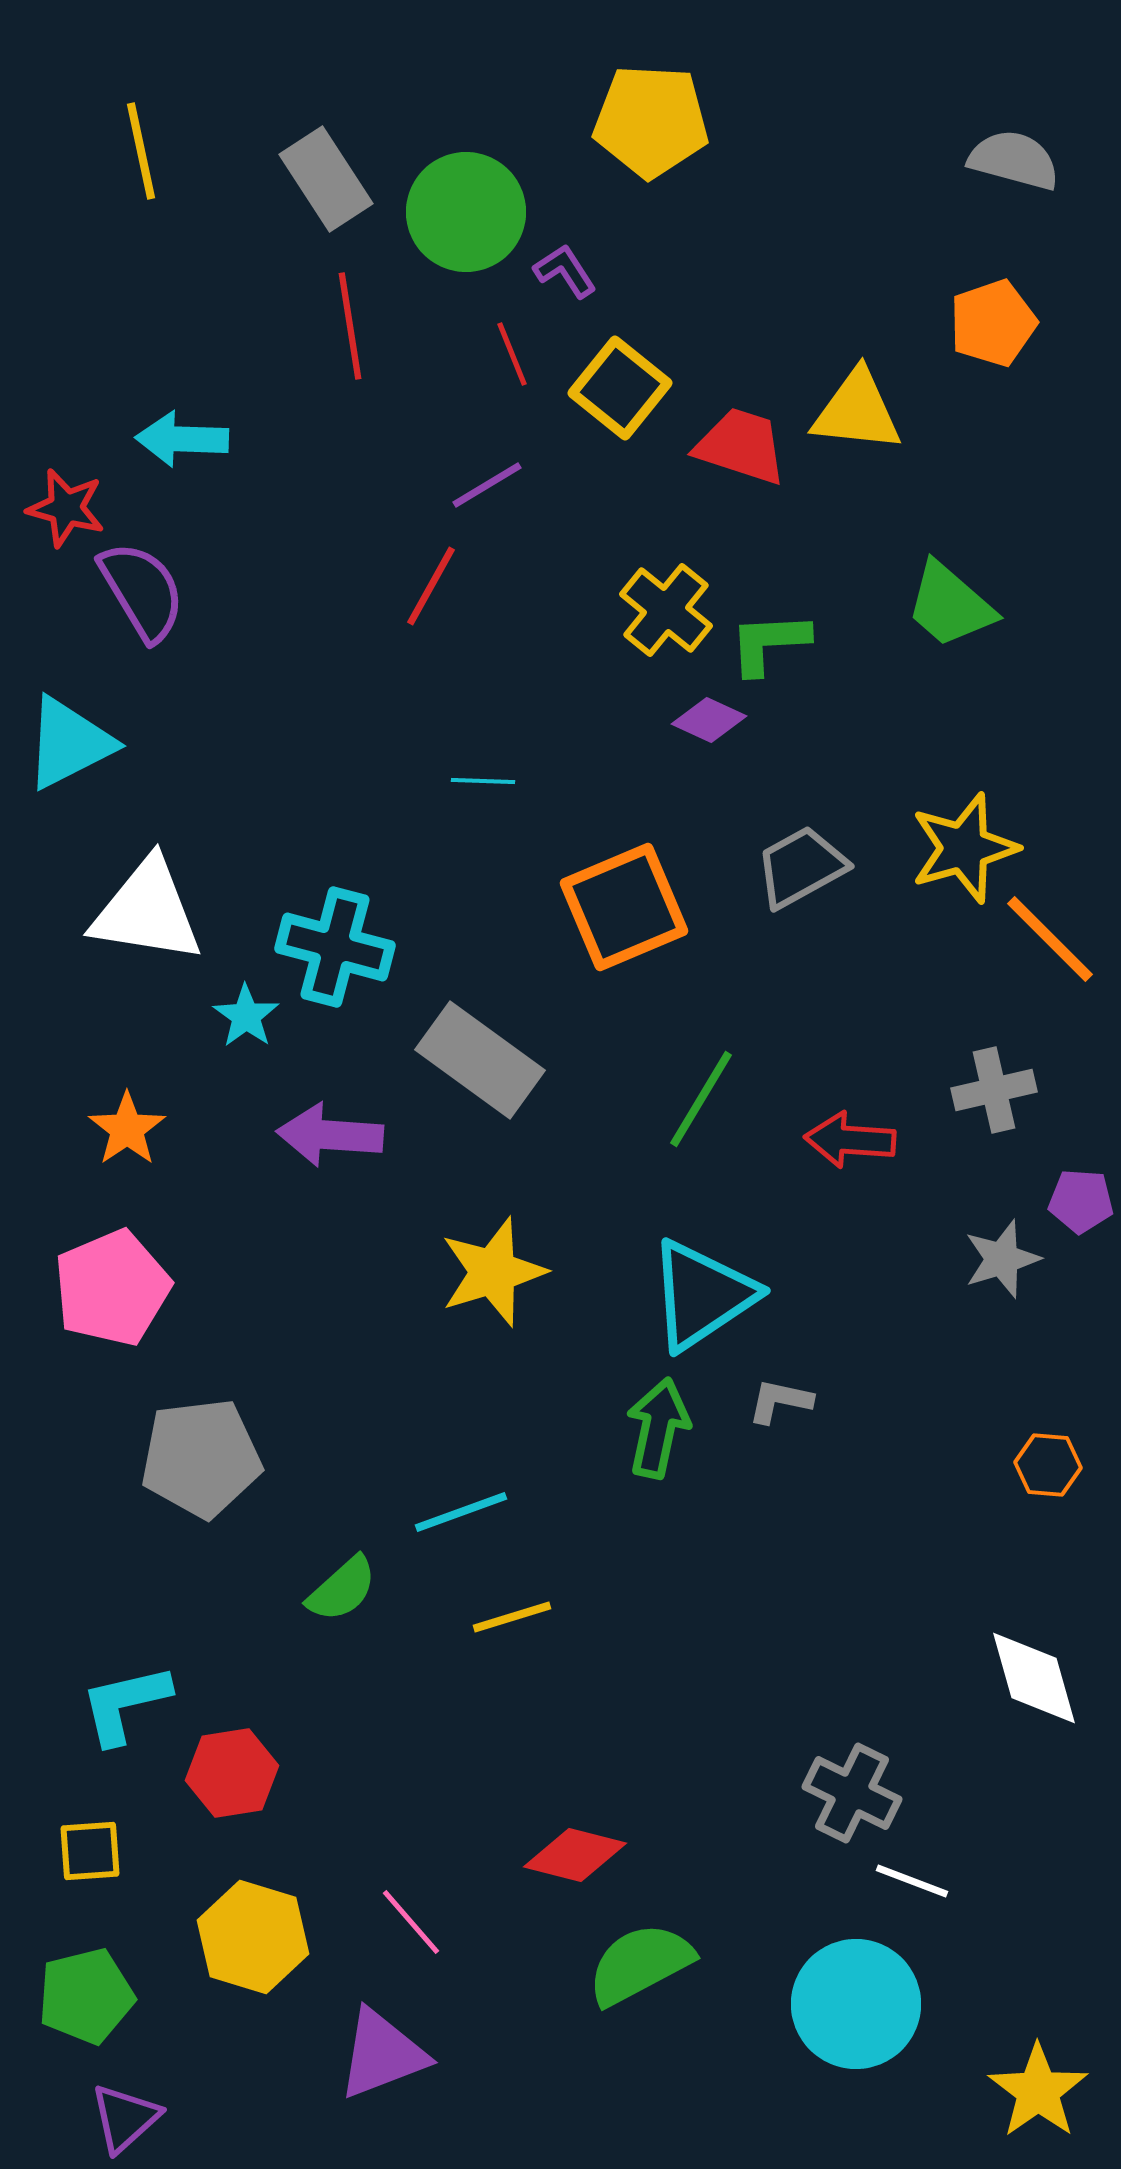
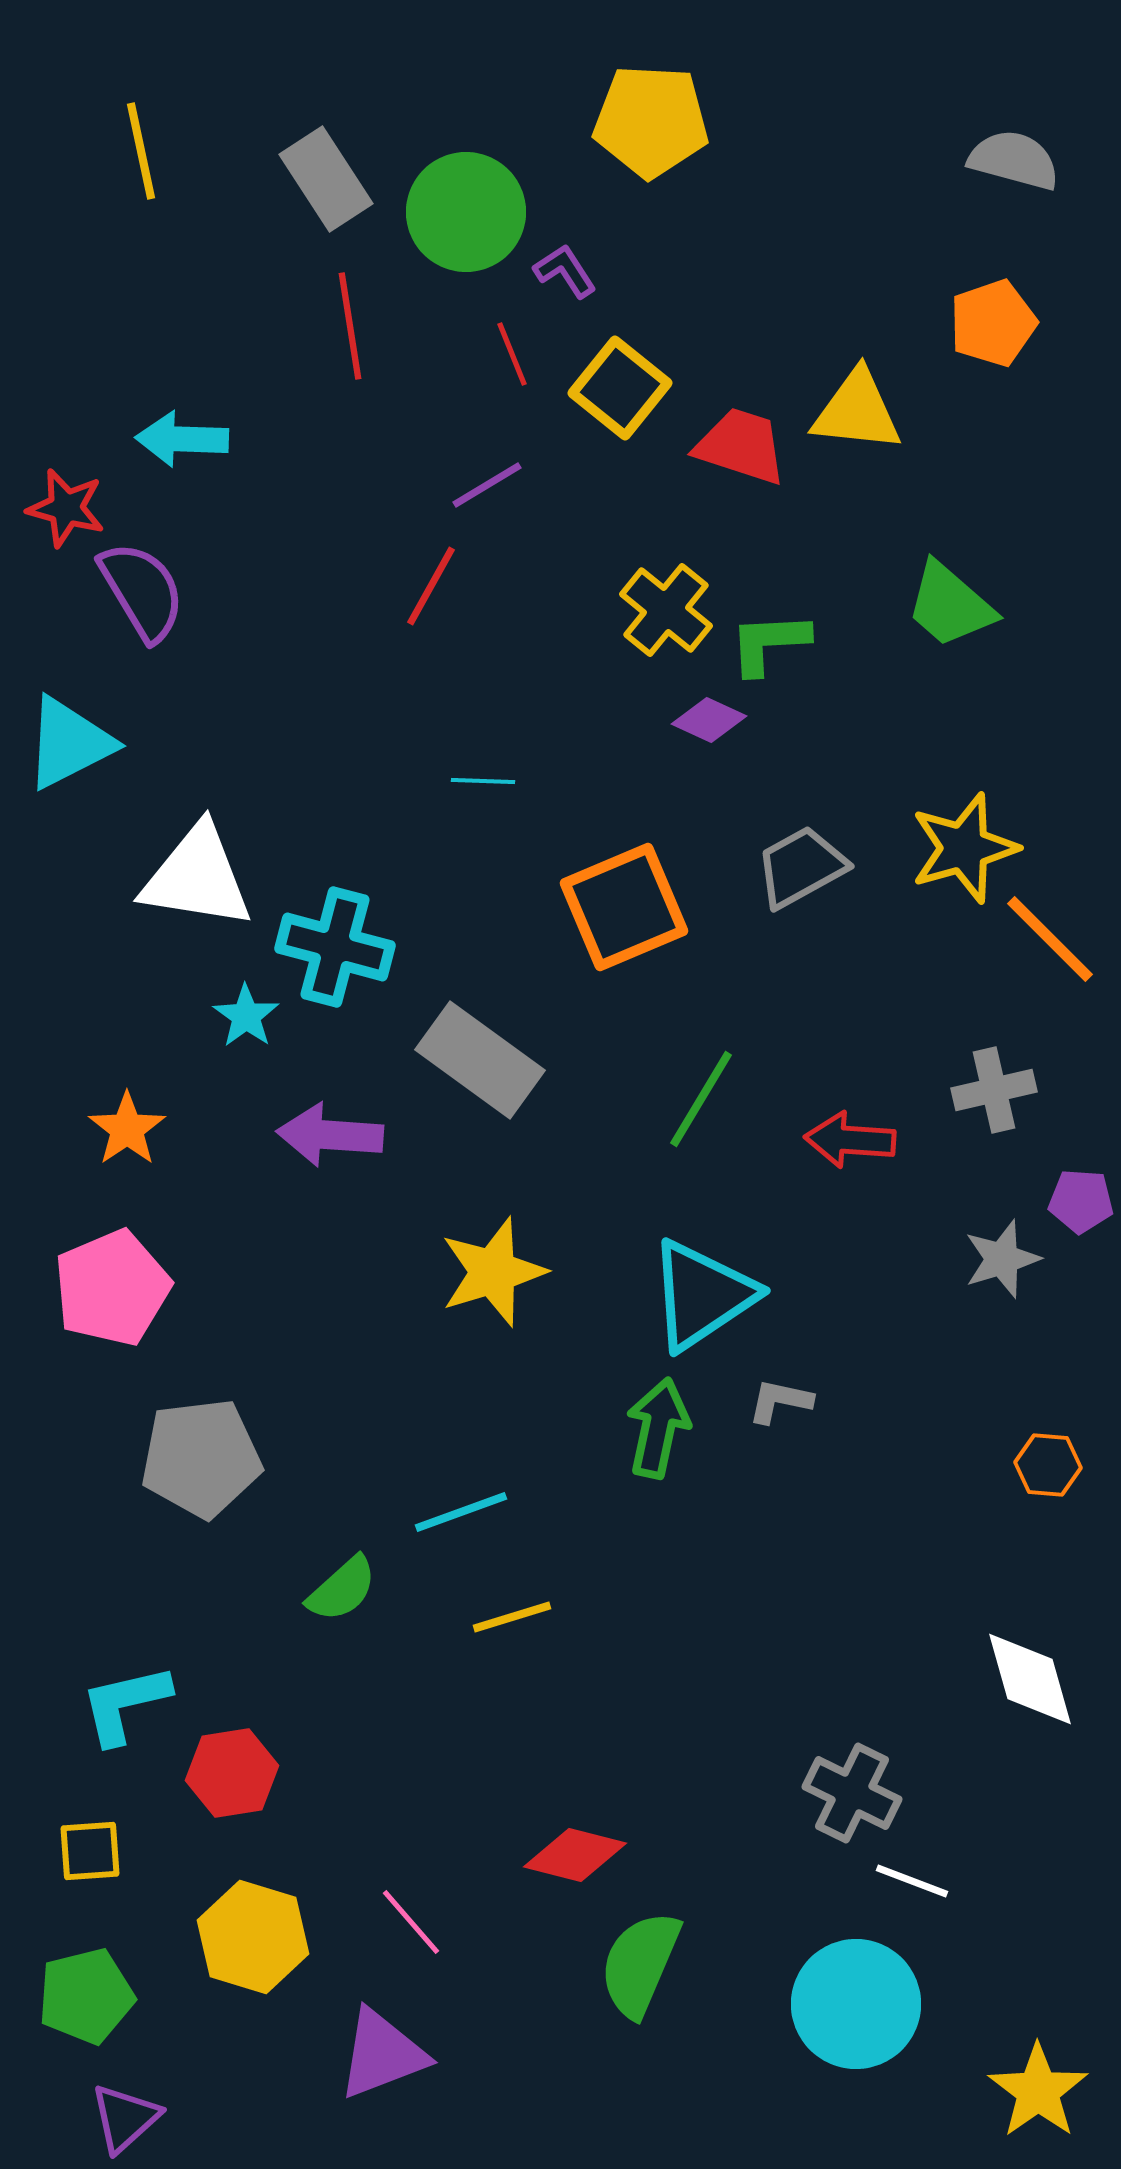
white triangle at (147, 911): moved 50 px right, 34 px up
white diamond at (1034, 1678): moved 4 px left, 1 px down
green semicircle at (640, 1964): rotated 39 degrees counterclockwise
